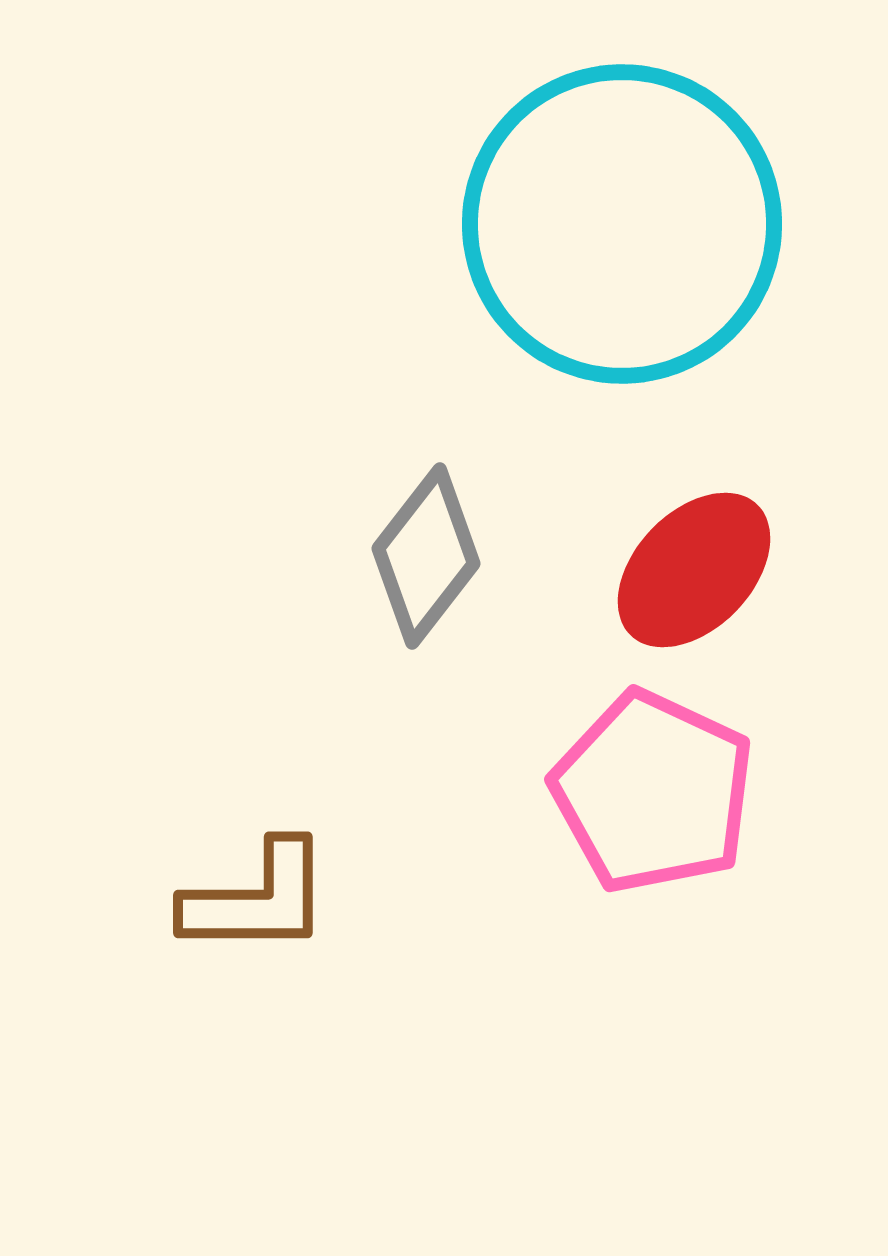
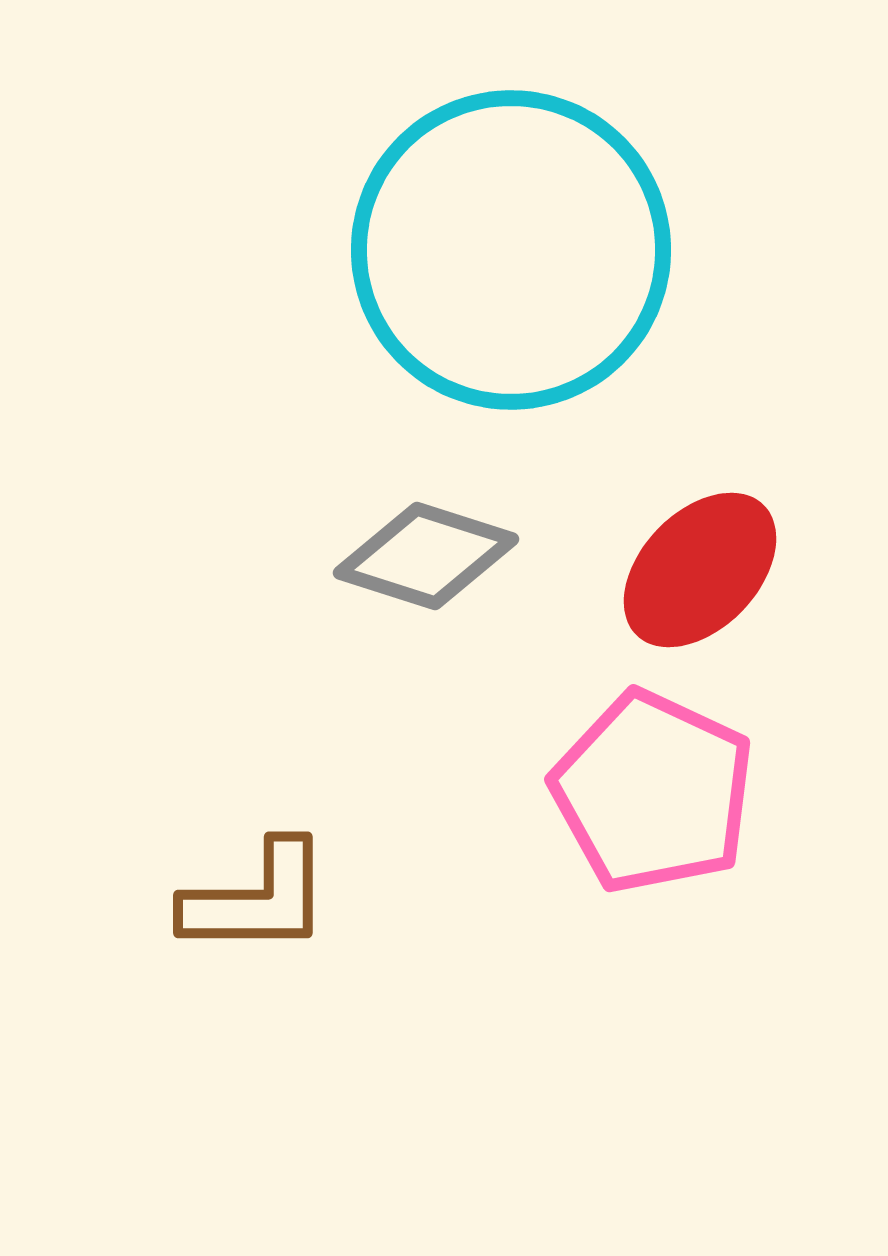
cyan circle: moved 111 px left, 26 px down
gray diamond: rotated 70 degrees clockwise
red ellipse: moved 6 px right
